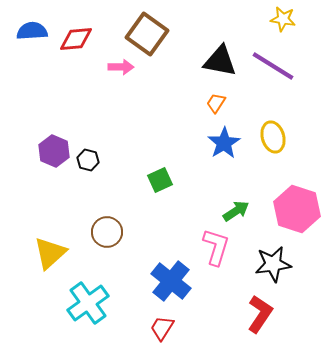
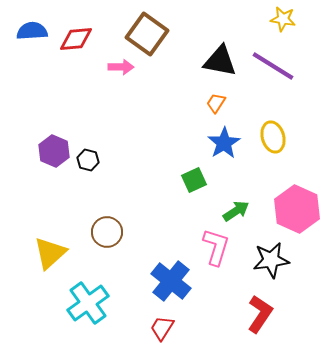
green square: moved 34 px right
pink hexagon: rotated 6 degrees clockwise
black star: moved 2 px left, 4 px up
